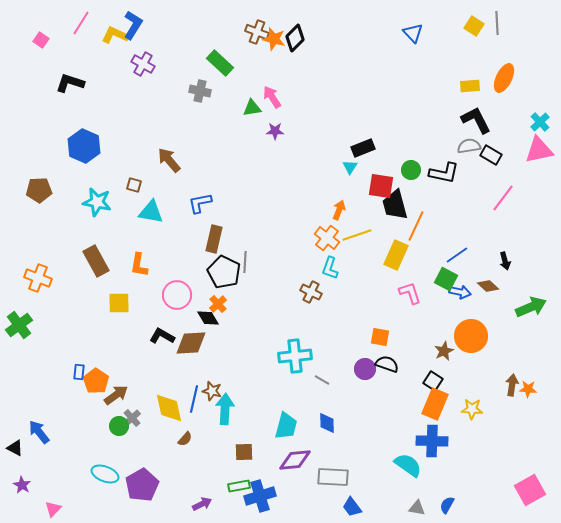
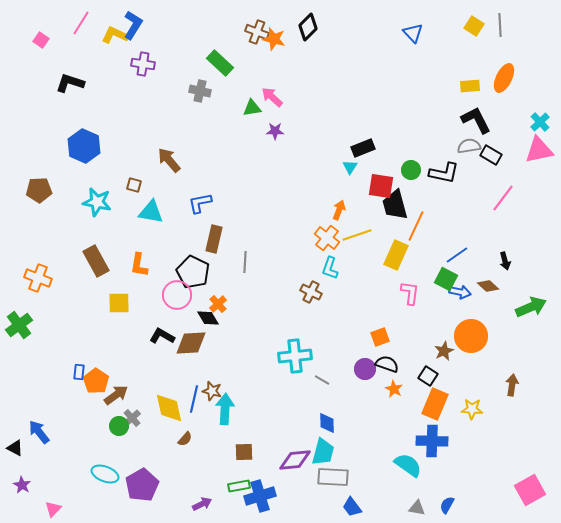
gray line at (497, 23): moved 3 px right, 2 px down
black diamond at (295, 38): moved 13 px right, 11 px up
purple cross at (143, 64): rotated 20 degrees counterclockwise
pink arrow at (272, 97): rotated 15 degrees counterclockwise
black pentagon at (224, 272): moved 31 px left
pink L-shape at (410, 293): rotated 25 degrees clockwise
orange square at (380, 337): rotated 30 degrees counterclockwise
black square at (433, 381): moved 5 px left, 5 px up
orange star at (528, 389): moved 134 px left; rotated 24 degrees clockwise
cyan trapezoid at (286, 426): moved 37 px right, 26 px down
